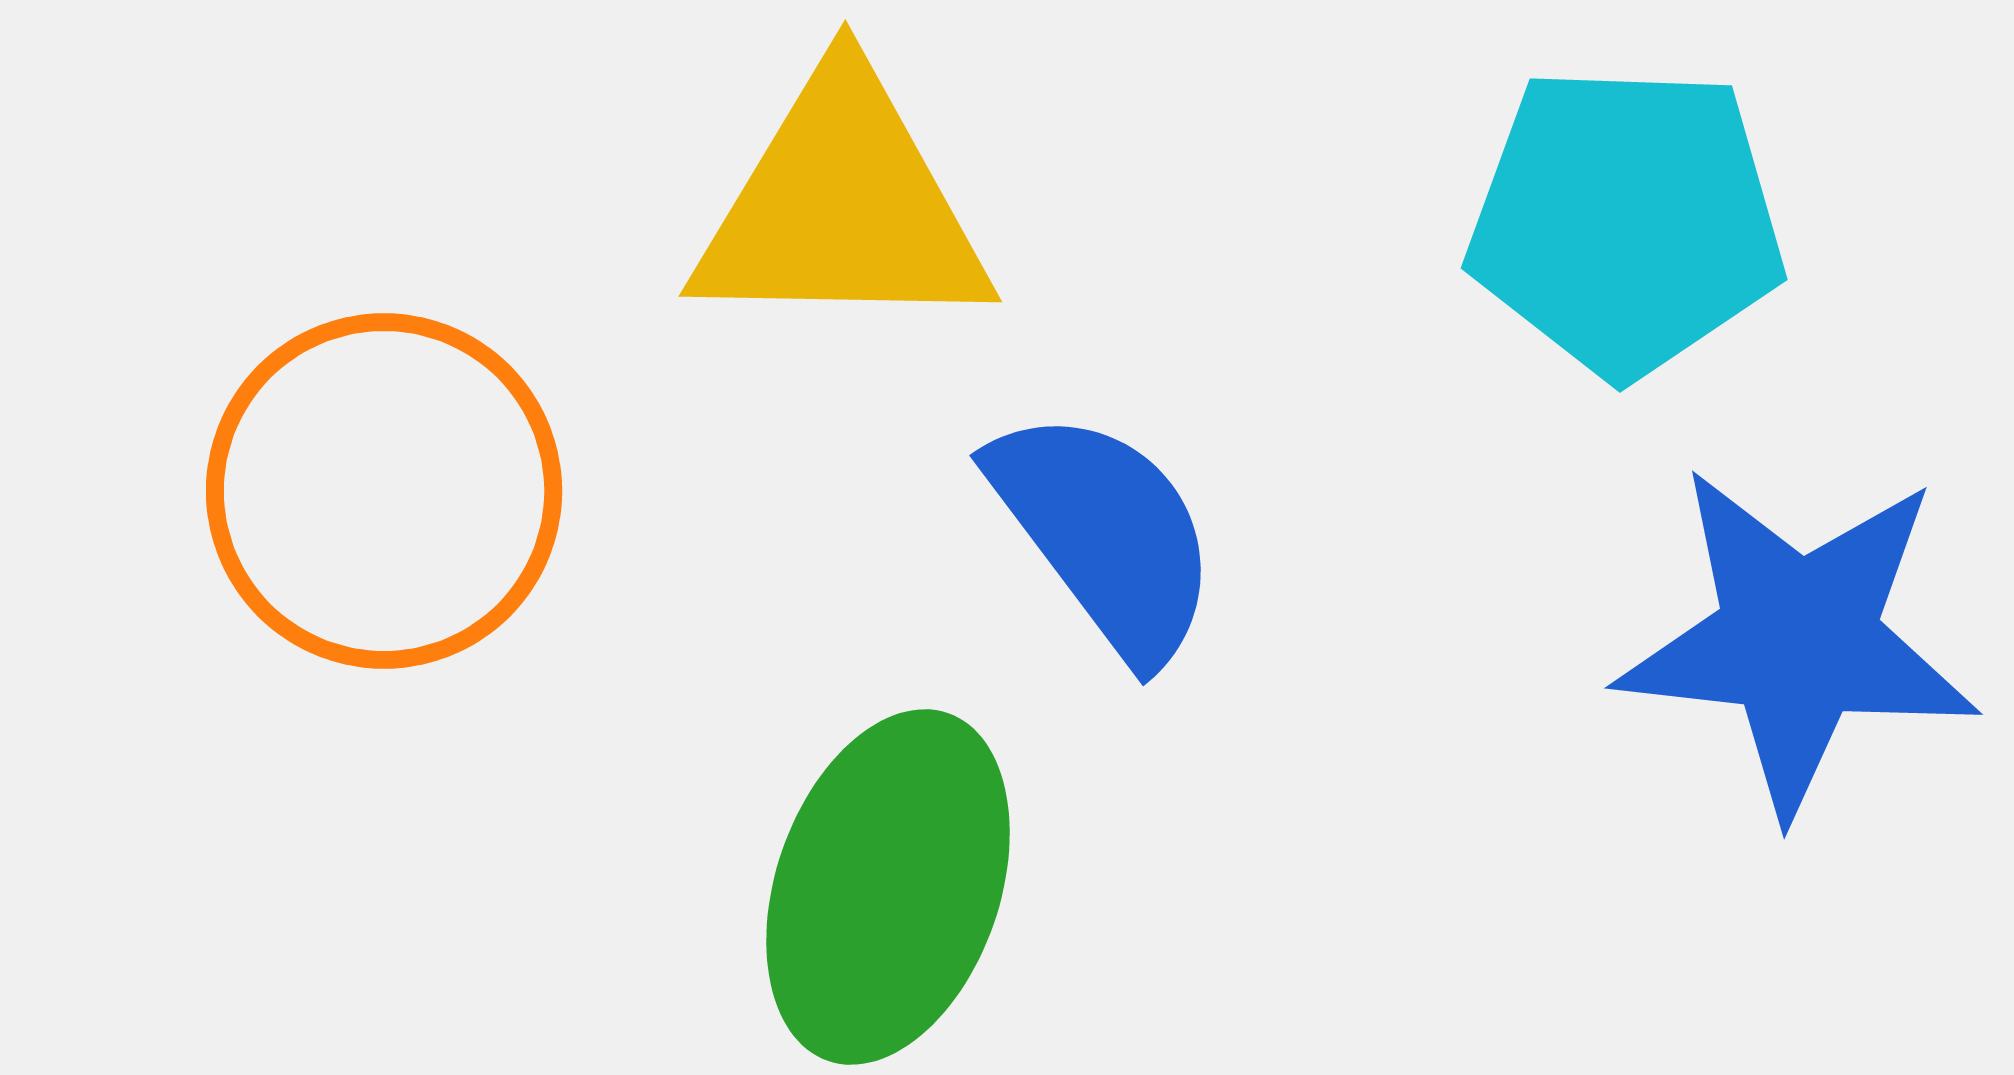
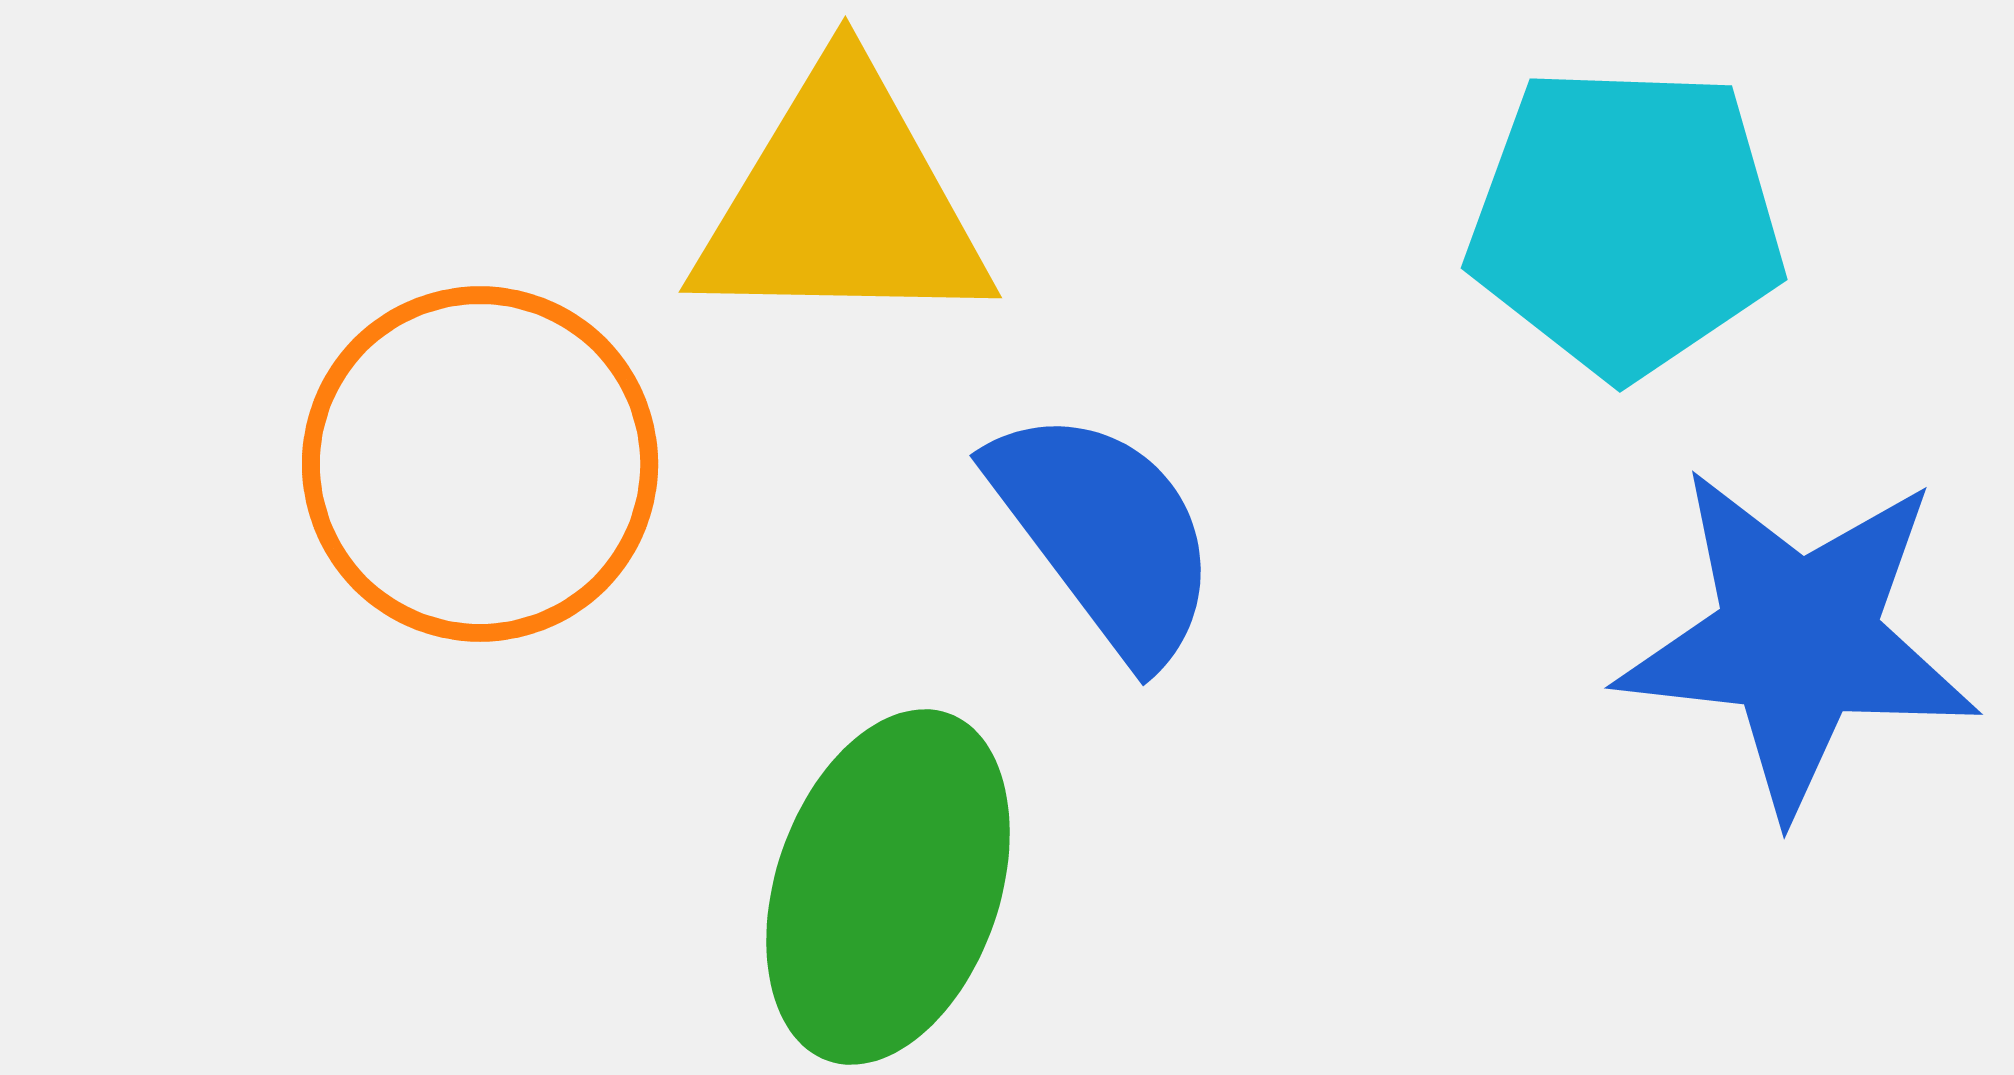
yellow triangle: moved 4 px up
orange circle: moved 96 px right, 27 px up
